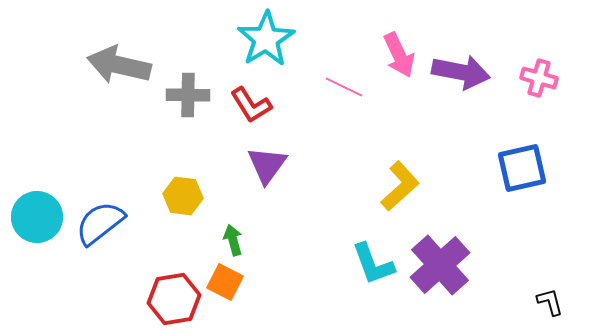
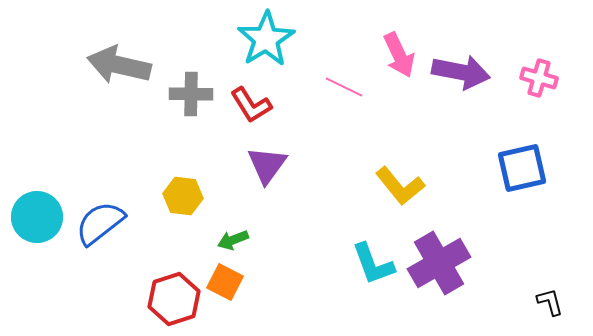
gray cross: moved 3 px right, 1 px up
yellow L-shape: rotated 93 degrees clockwise
green arrow: rotated 96 degrees counterclockwise
purple cross: moved 1 px left, 2 px up; rotated 12 degrees clockwise
red hexagon: rotated 9 degrees counterclockwise
